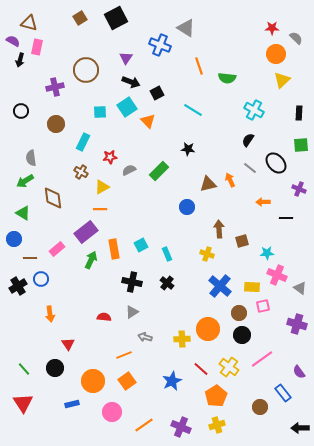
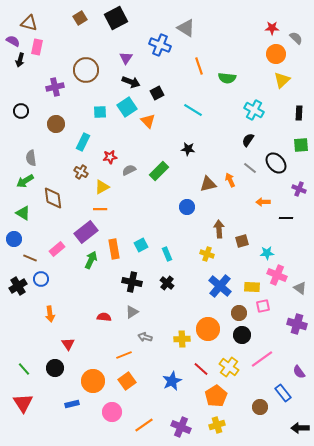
brown line at (30, 258): rotated 24 degrees clockwise
